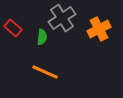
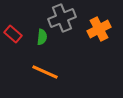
gray cross: rotated 12 degrees clockwise
red rectangle: moved 6 px down
